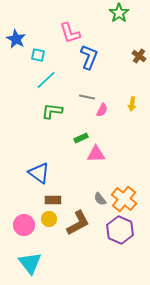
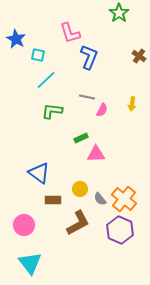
yellow circle: moved 31 px right, 30 px up
